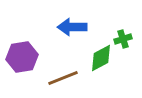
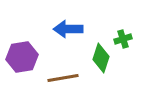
blue arrow: moved 4 px left, 2 px down
green diamond: rotated 44 degrees counterclockwise
brown line: rotated 12 degrees clockwise
